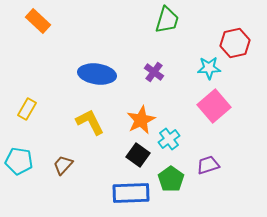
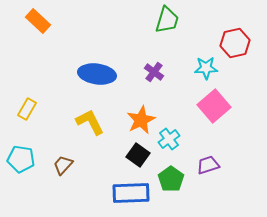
cyan star: moved 3 px left
cyan pentagon: moved 2 px right, 2 px up
